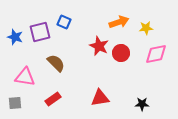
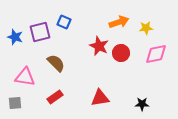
red rectangle: moved 2 px right, 2 px up
